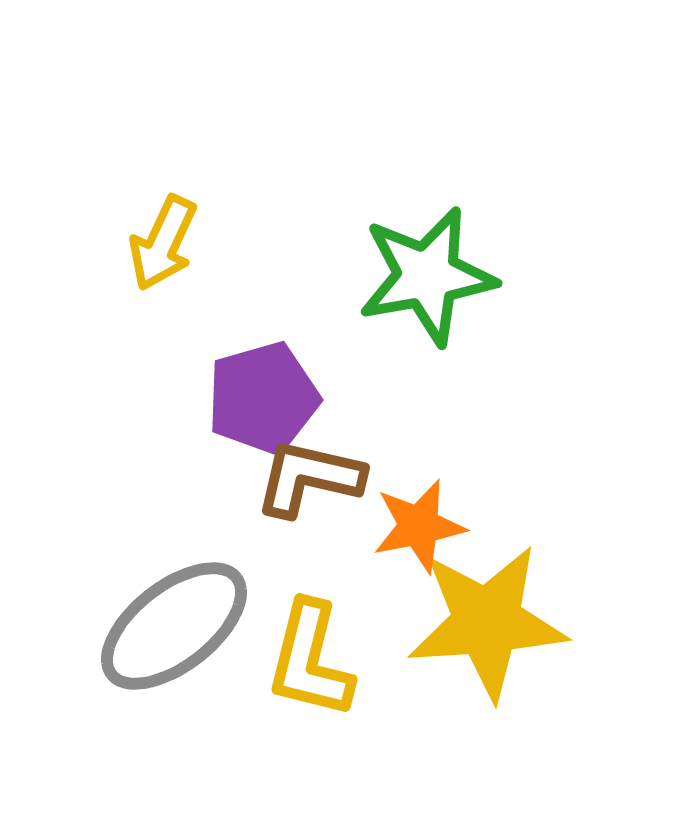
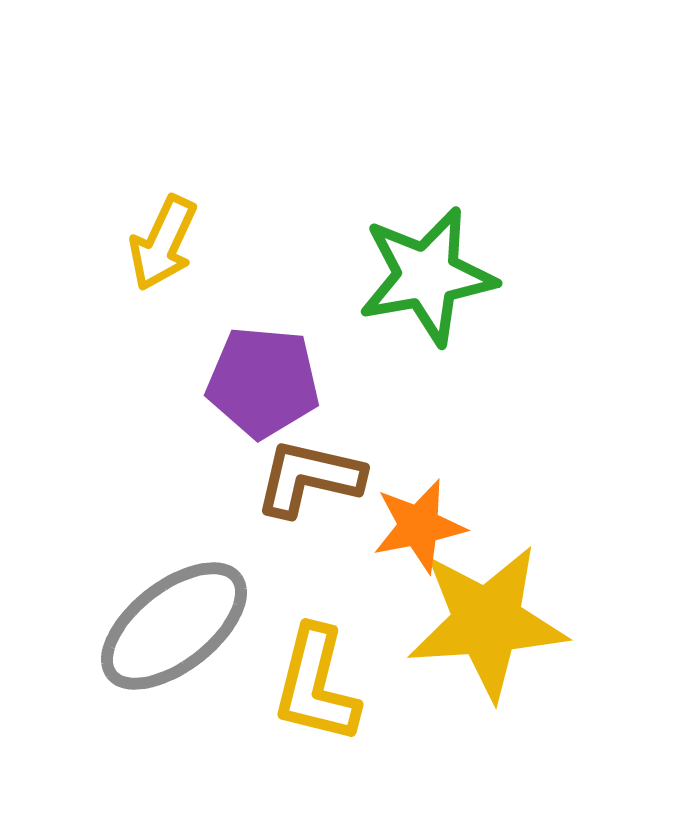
purple pentagon: moved 16 px up; rotated 21 degrees clockwise
yellow L-shape: moved 6 px right, 25 px down
